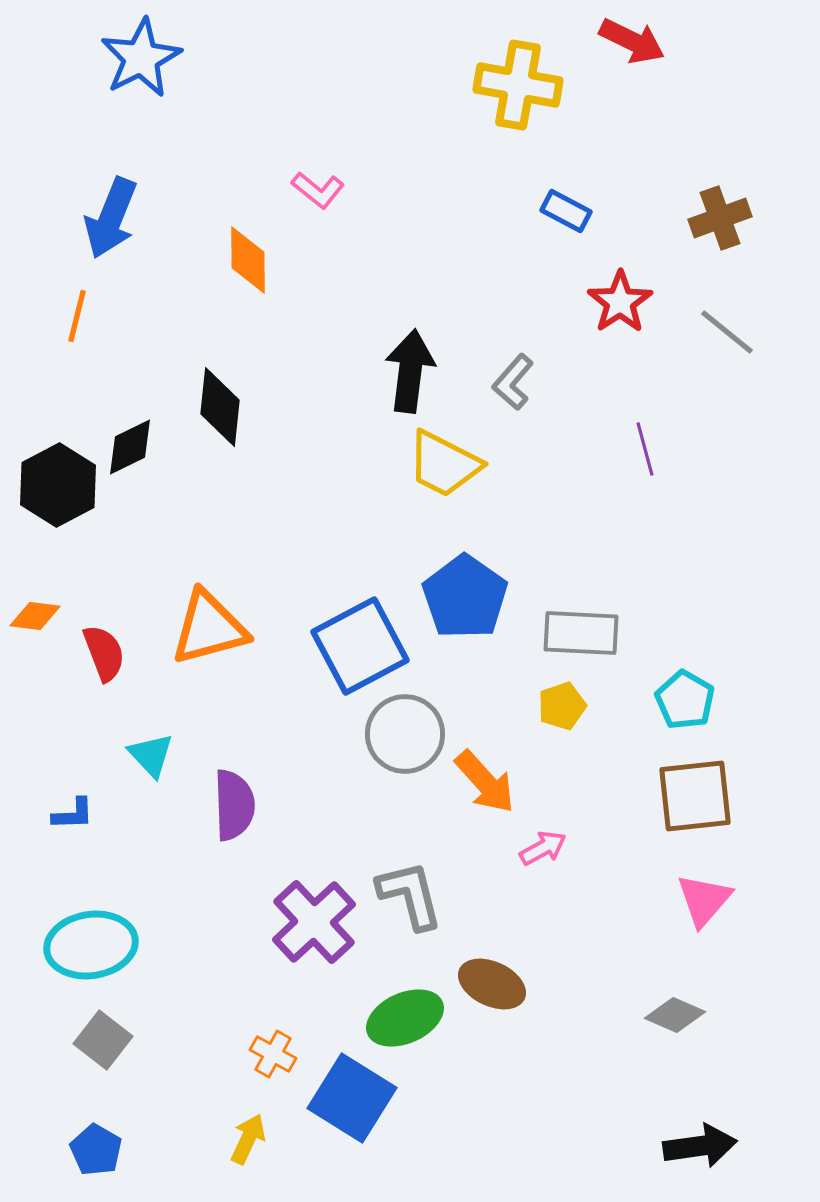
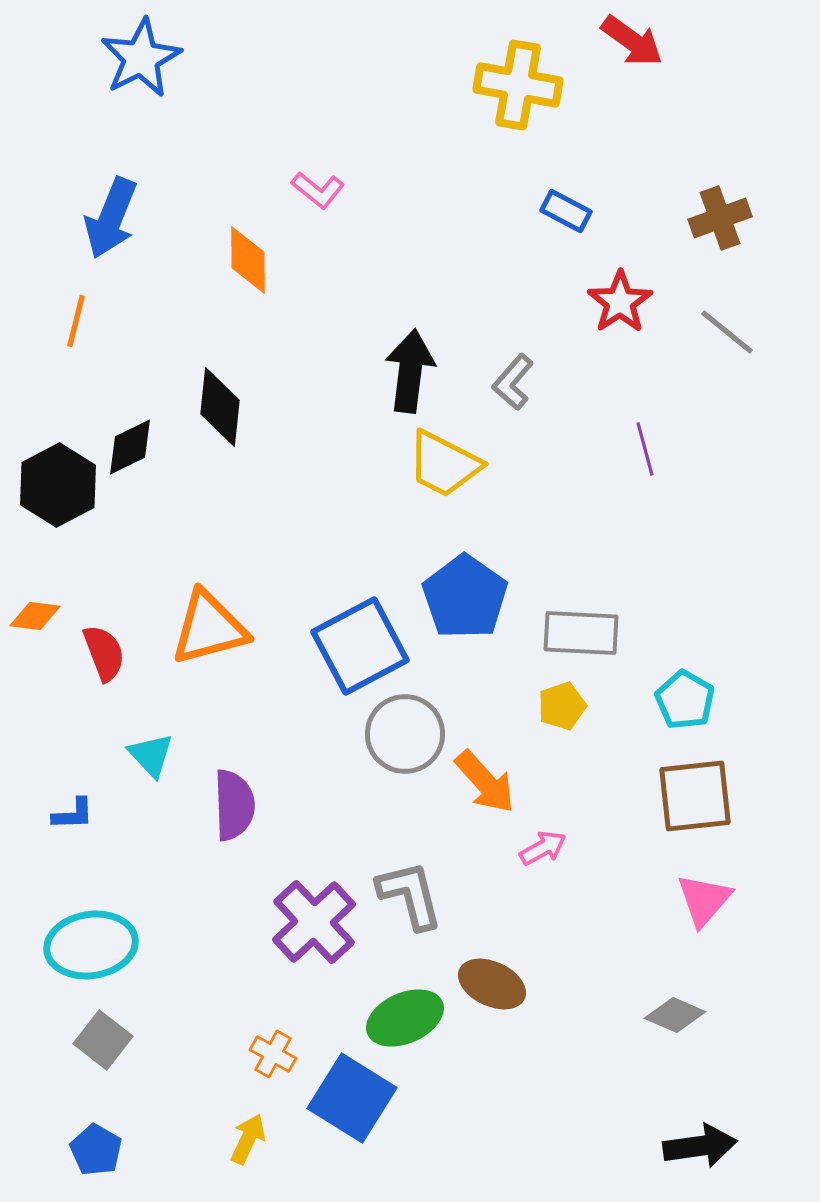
red arrow at (632, 41): rotated 10 degrees clockwise
orange line at (77, 316): moved 1 px left, 5 px down
